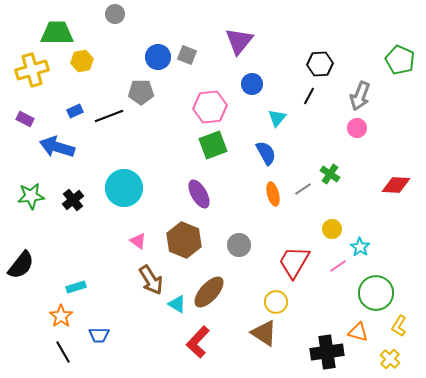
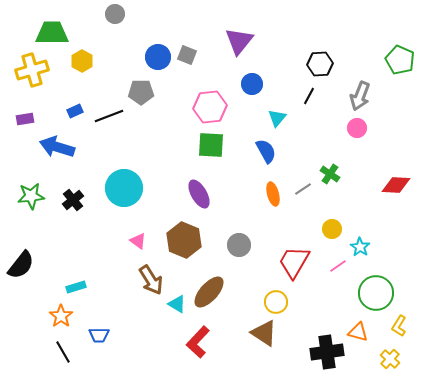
green trapezoid at (57, 33): moved 5 px left
yellow hexagon at (82, 61): rotated 20 degrees counterclockwise
purple rectangle at (25, 119): rotated 36 degrees counterclockwise
green square at (213, 145): moved 2 px left; rotated 24 degrees clockwise
blue semicircle at (266, 153): moved 2 px up
